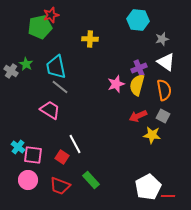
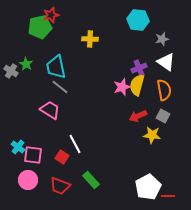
pink star: moved 6 px right, 3 px down
